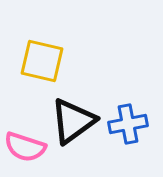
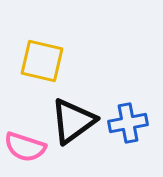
blue cross: moved 1 px up
